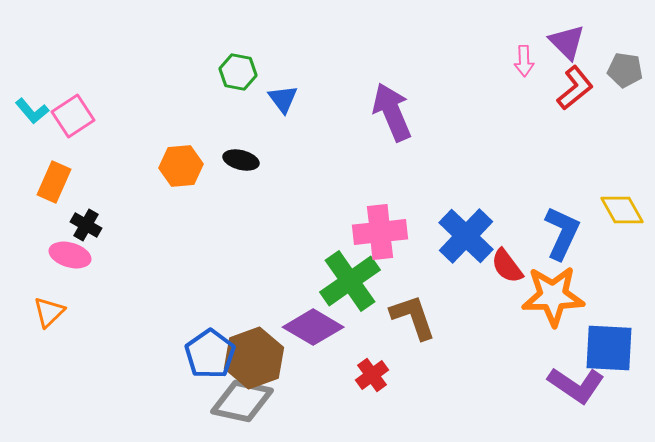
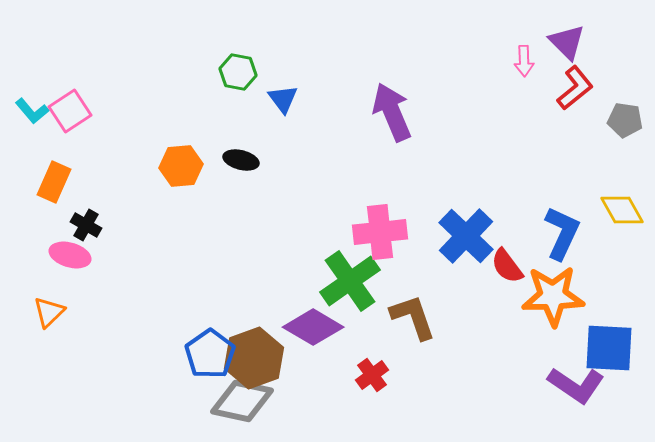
gray pentagon: moved 50 px down
pink square: moved 3 px left, 5 px up
